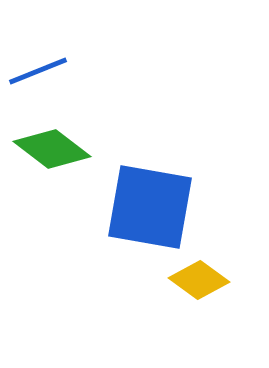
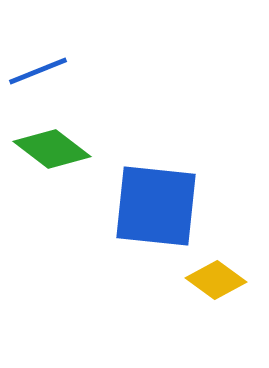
blue square: moved 6 px right, 1 px up; rotated 4 degrees counterclockwise
yellow diamond: moved 17 px right
